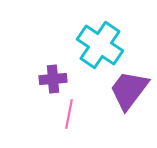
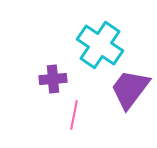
purple trapezoid: moved 1 px right, 1 px up
pink line: moved 5 px right, 1 px down
